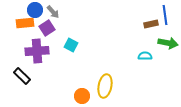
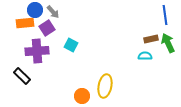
brown rectangle: moved 15 px down
green arrow: rotated 126 degrees counterclockwise
